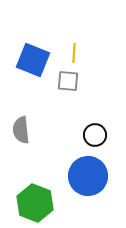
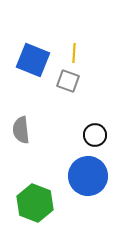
gray square: rotated 15 degrees clockwise
